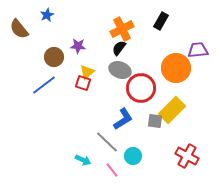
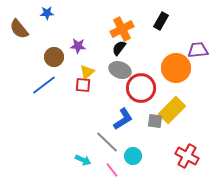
blue star: moved 2 px up; rotated 24 degrees clockwise
red square: moved 2 px down; rotated 14 degrees counterclockwise
